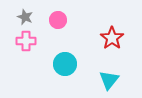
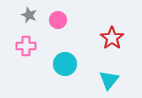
gray star: moved 4 px right, 2 px up
pink cross: moved 5 px down
